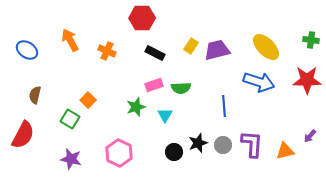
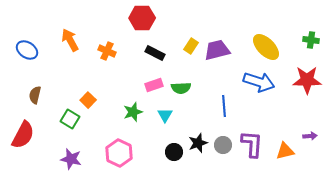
green star: moved 3 px left, 5 px down
purple arrow: rotated 136 degrees counterclockwise
